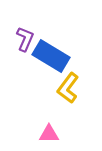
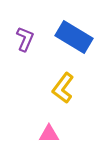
blue rectangle: moved 23 px right, 19 px up
yellow L-shape: moved 5 px left
